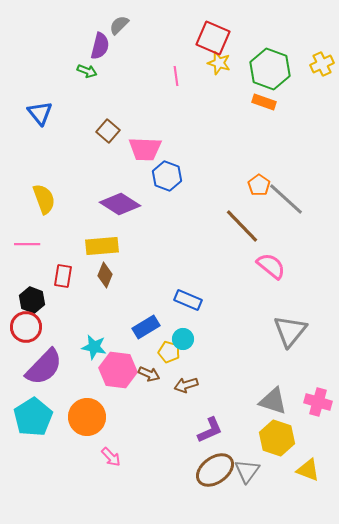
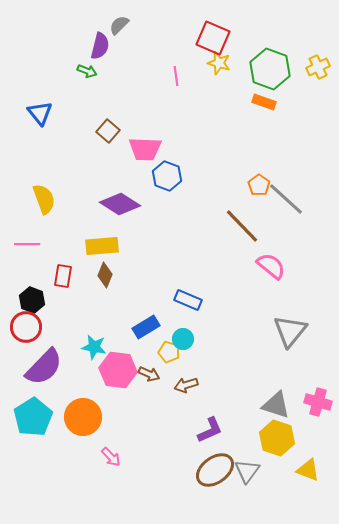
yellow cross at (322, 64): moved 4 px left, 3 px down
gray triangle at (273, 401): moved 3 px right, 4 px down
orange circle at (87, 417): moved 4 px left
